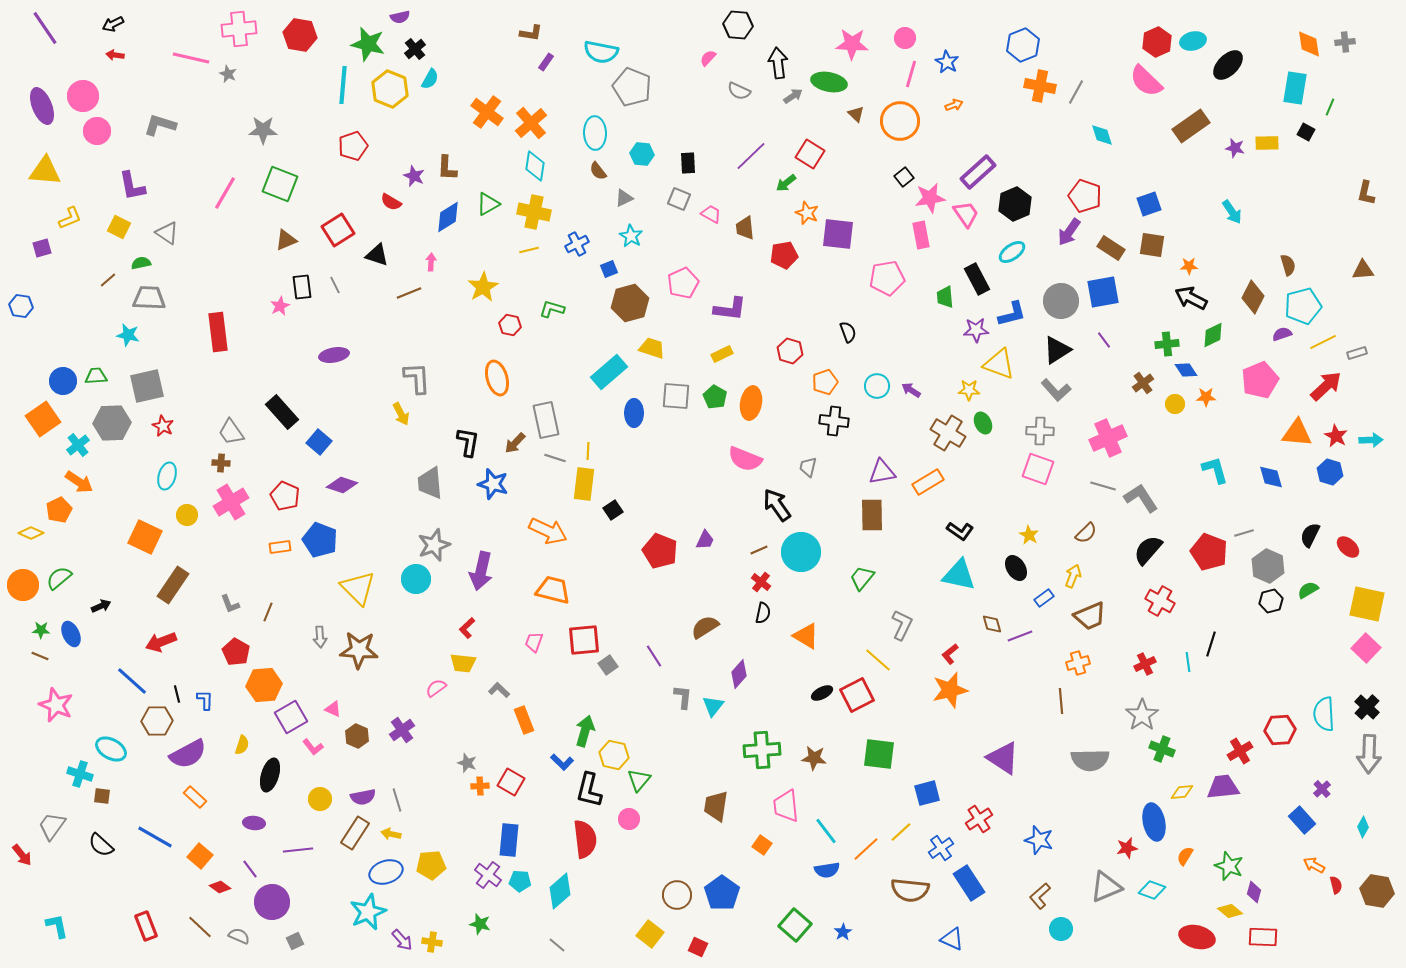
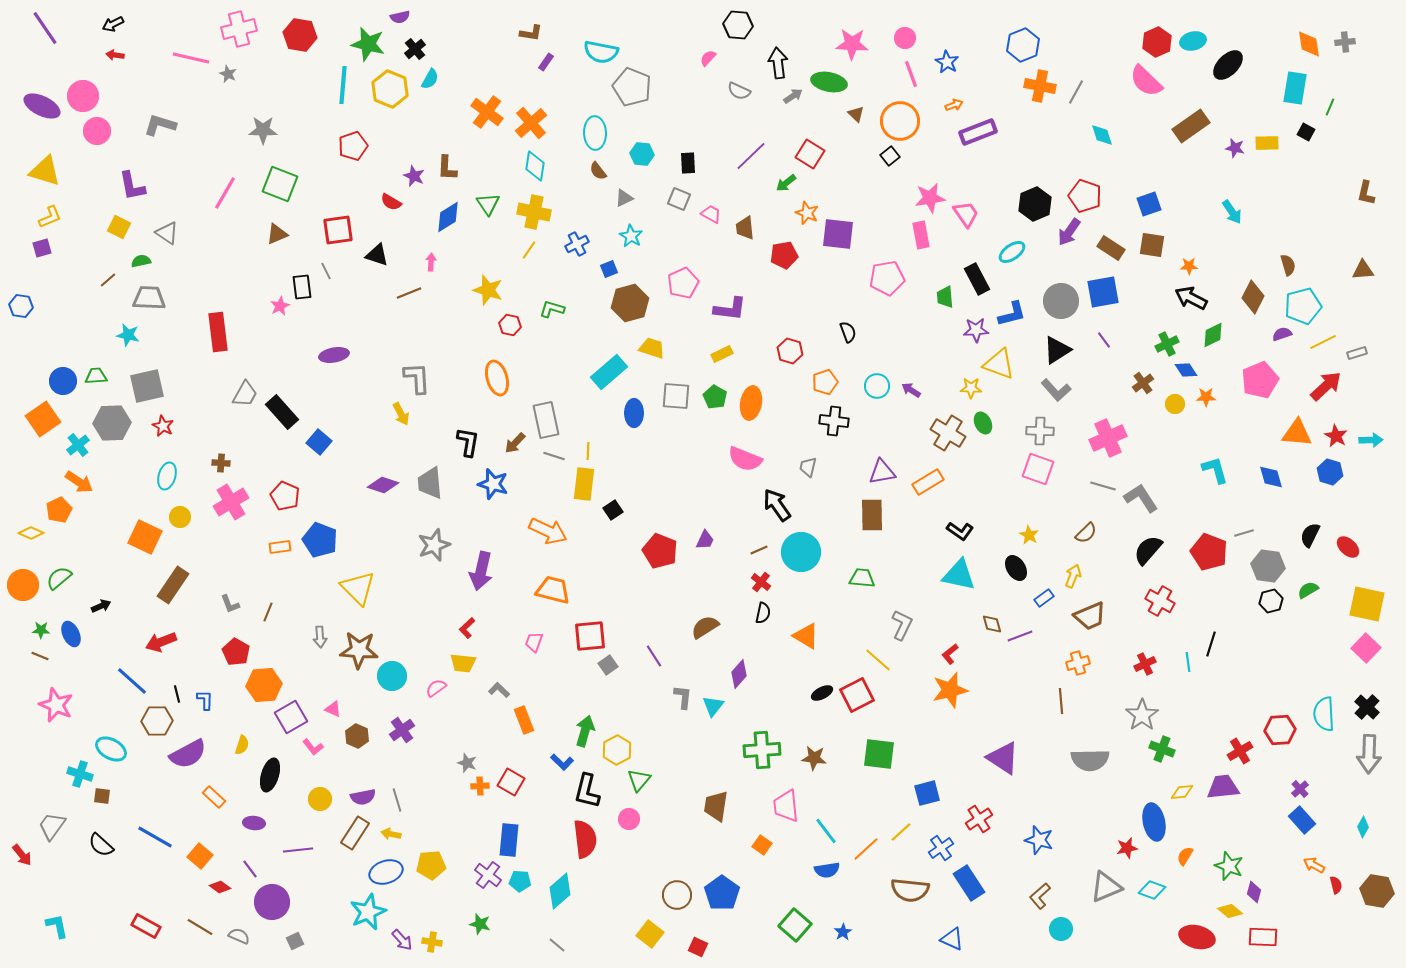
pink cross at (239, 29): rotated 8 degrees counterclockwise
pink line at (911, 74): rotated 36 degrees counterclockwise
purple ellipse at (42, 106): rotated 42 degrees counterclockwise
yellow triangle at (45, 171): rotated 12 degrees clockwise
purple rectangle at (978, 172): moved 40 px up; rotated 21 degrees clockwise
black square at (904, 177): moved 14 px left, 21 px up
green triangle at (488, 204): rotated 35 degrees counterclockwise
black hexagon at (1015, 204): moved 20 px right
yellow L-shape at (70, 218): moved 20 px left, 1 px up
red square at (338, 230): rotated 24 degrees clockwise
brown triangle at (286, 240): moved 9 px left, 6 px up
yellow line at (529, 250): rotated 42 degrees counterclockwise
green semicircle at (141, 263): moved 2 px up
gray line at (335, 285): moved 9 px left, 14 px up
yellow star at (483, 287): moved 5 px right, 3 px down; rotated 24 degrees counterclockwise
green cross at (1167, 344): rotated 20 degrees counterclockwise
yellow star at (969, 390): moved 2 px right, 2 px up
gray trapezoid at (231, 432): moved 14 px right, 38 px up; rotated 116 degrees counterclockwise
gray line at (555, 458): moved 1 px left, 2 px up
purple diamond at (342, 485): moved 41 px right
yellow circle at (187, 515): moved 7 px left, 2 px down
gray hexagon at (1268, 566): rotated 16 degrees counterclockwise
green trapezoid at (862, 578): rotated 56 degrees clockwise
cyan circle at (416, 579): moved 24 px left, 97 px down
red square at (584, 640): moved 6 px right, 4 px up
yellow hexagon at (614, 755): moved 3 px right, 5 px up; rotated 20 degrees clockwise
purple cross at (1322, 789): moved 22 px left
black L-shape at (589, 790): moved 2 px left, 1 px down
orange rectangle at (195, 797): moved 19 px right
red rectangle at (146, 926): rotated 40 degrees counterclockwise
brown line at (200, 927): rotated 12 degrees counterclockwise
